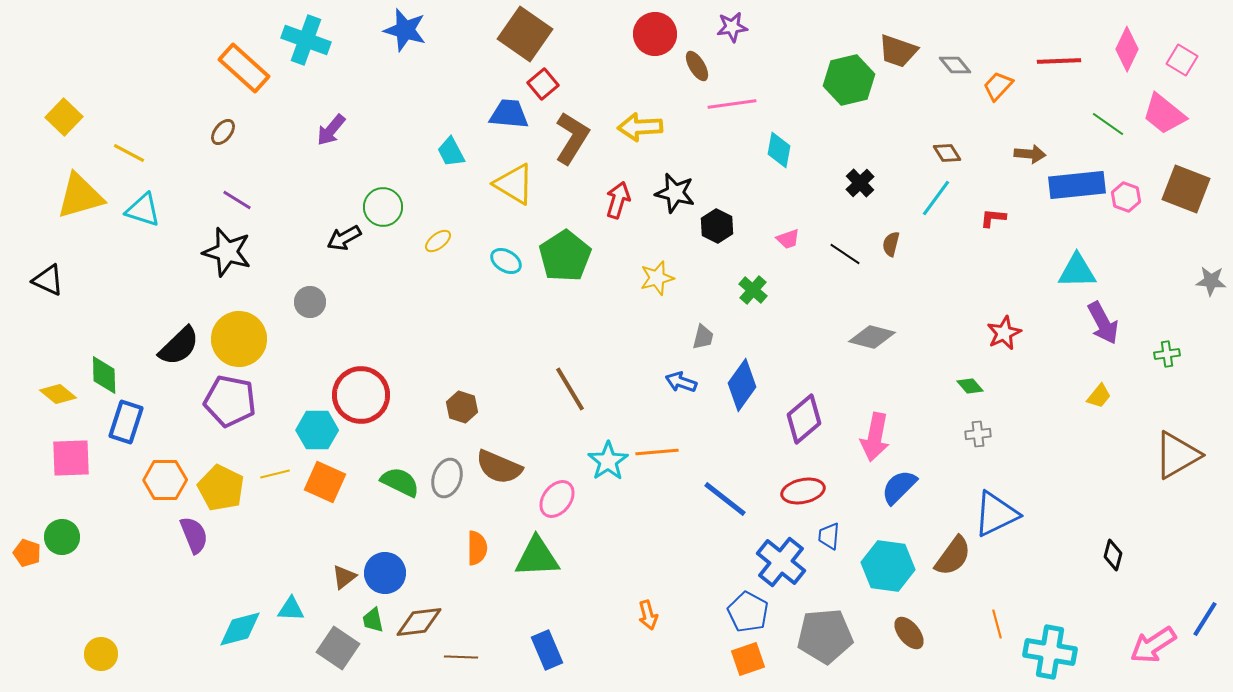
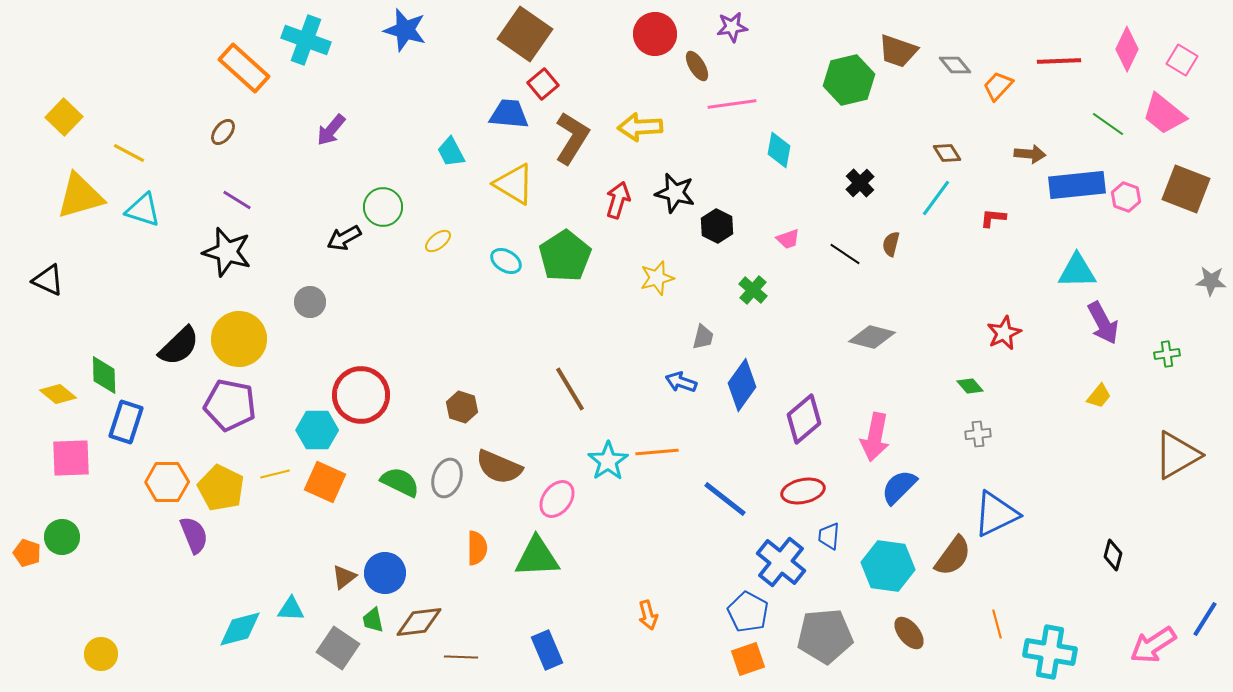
purple pentagon at (230, 401): moved 4 px down
orange hexagon at (165, 480): moved 2 px right, 2 px down
